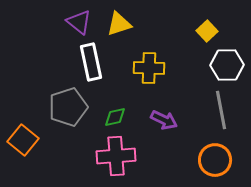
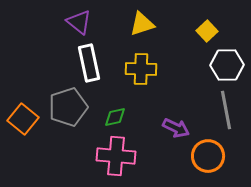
yellow triangle: moved 23 px right
white rectangle: moved 2 px left, 1 px down
yellow cross: moved 8 px left, 1 px down
gray line: moved 5 px right
purple arrow: moved 12 px right, 8 px down
orange square: moved 21 px up
pink cross: rotated 9 degrees clockwise
orange circle: moved 7 px left, 4 px up
